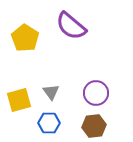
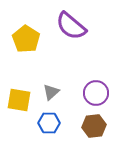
yellow pentagon: moved 1 px right, 1 px down
gray triangle: rotated 24 degrees clockwise
yellow square: rotated 25 degrees clockwise
